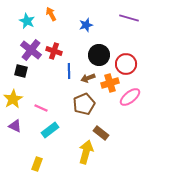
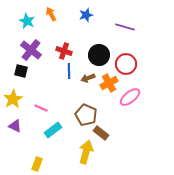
purple line: moved 4 px left, 9 px down
blue star: moved 10 px up
red cross: moved 10 px right
orange cross: moved 1 px left; rotated 12 degrees counterclockwise
brown pentagon: moved 2 px right, 11 px down; rotated 25 degrees counterclockwise
cyan rectangle: moved 3 px right
